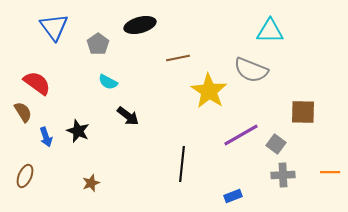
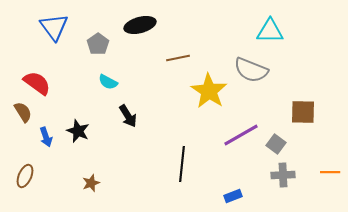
black arrow: rotated 20 degrees clockwise
